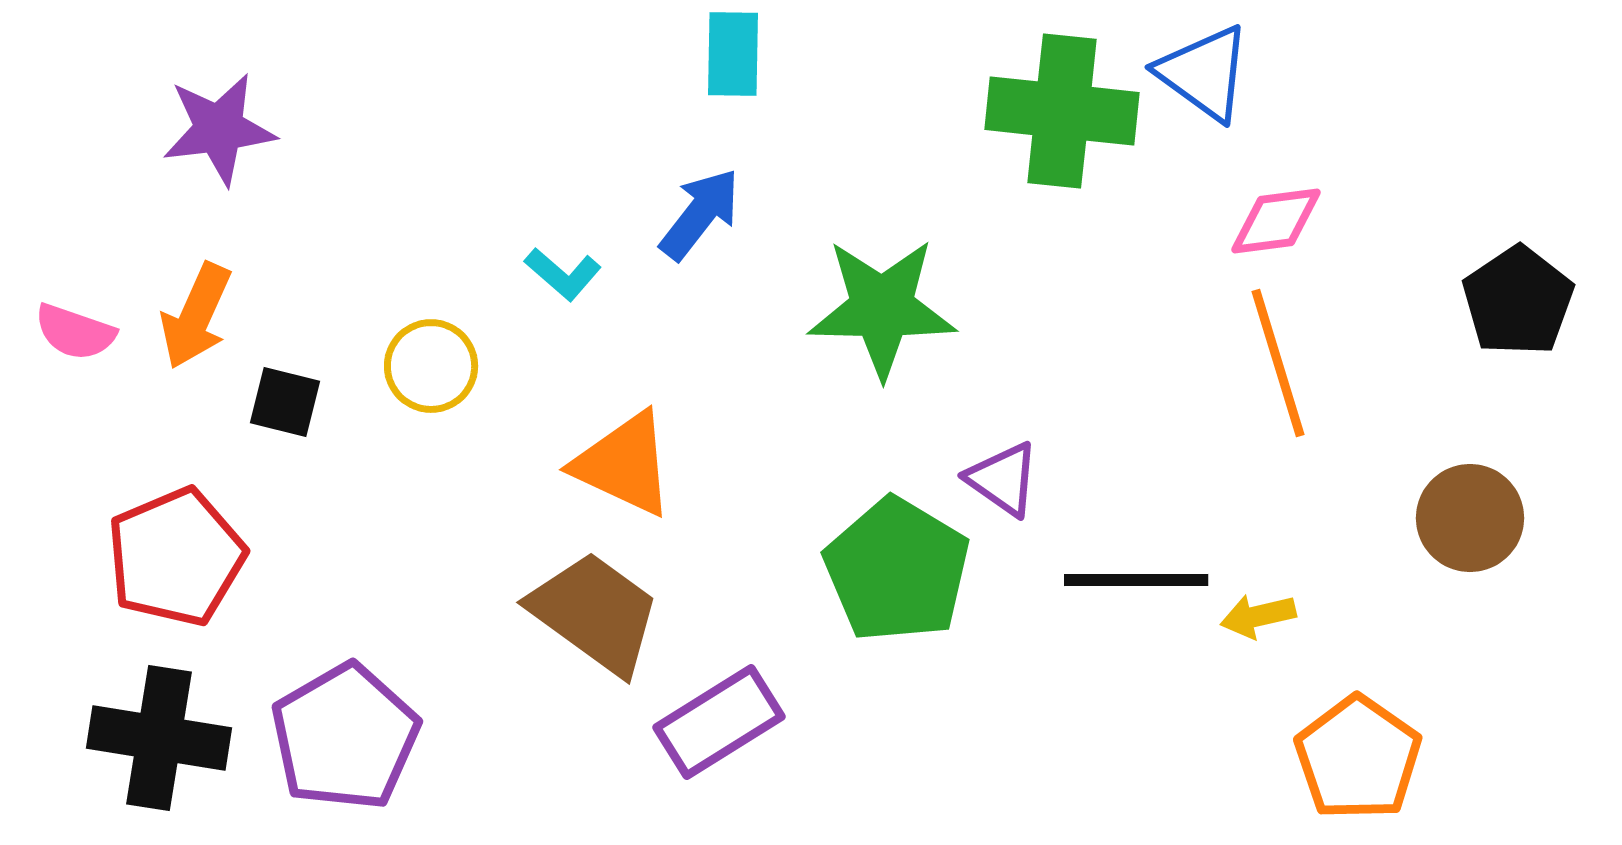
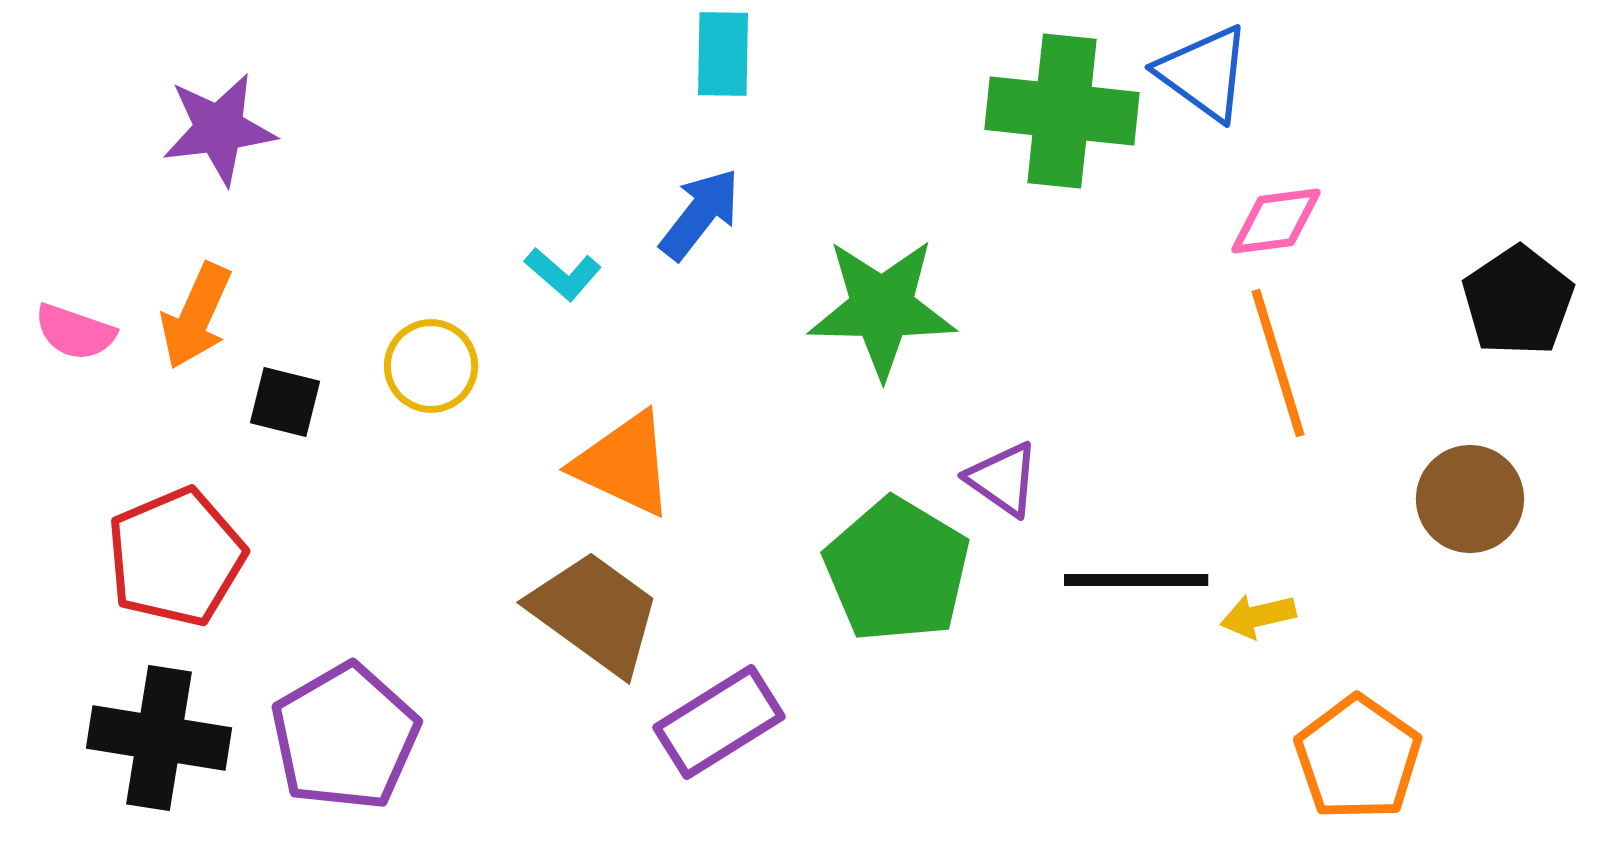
cyan rectangle: moved 10 px left
brown circle: moved 19 px up
